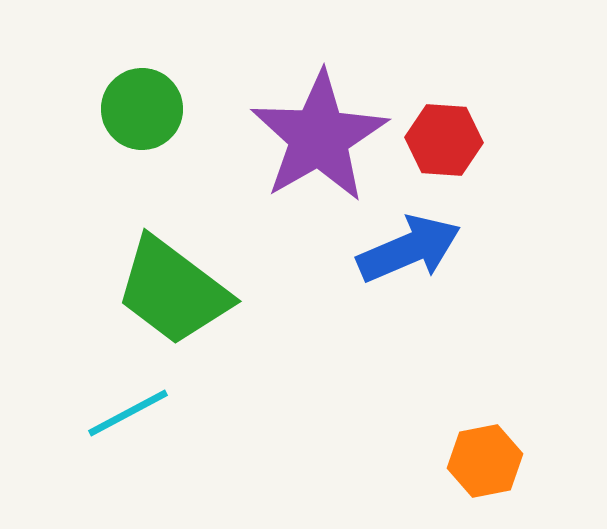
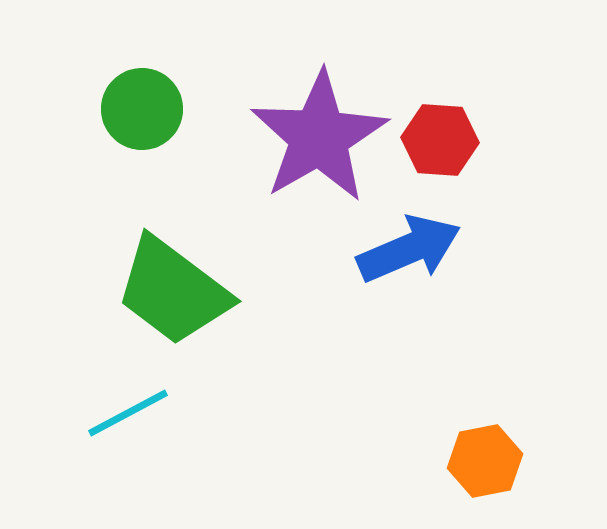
red hexagon: moved 4 px left
